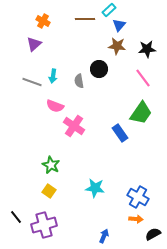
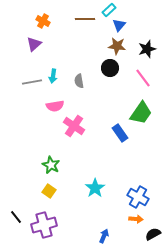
black star: rotated 12 degrees counterclockwise
black circle: moved 11 px right, 1 px up
gray line: rotated 30 degrees counterclockwise
pink semicircle: rotated 30 degrees counterclockwise
cyan star: rotated 30 degrees clockwise
